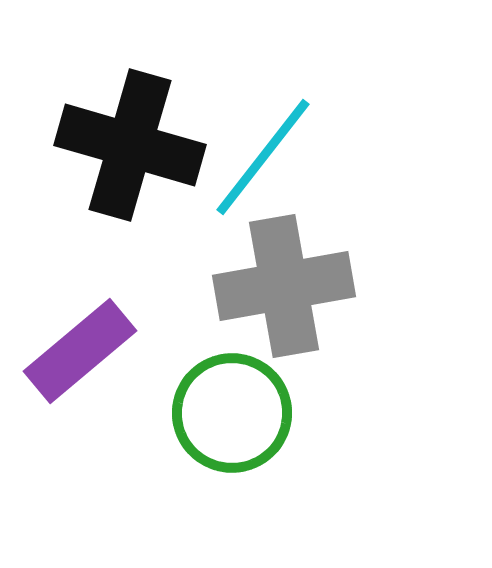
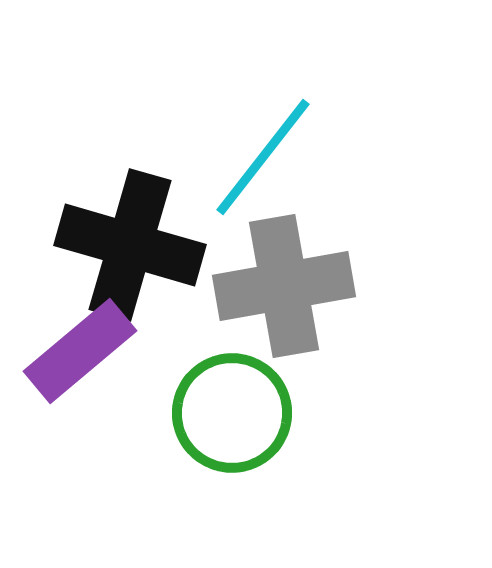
black cross: moved 100 px down
